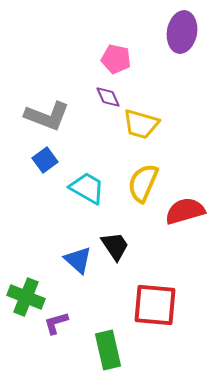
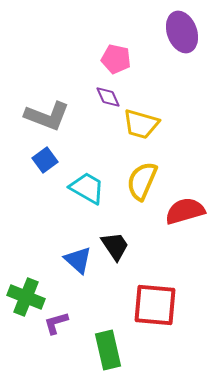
purple ellipse: rotated 30 degrees counterclockwise
yellow semicircle: moved 1 px left, 2 px up
